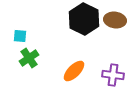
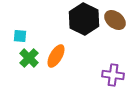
brown ellipse: rotated 30 degrees clockwise
green cross: rotated 12 degrees counterclockwise
orange ellipse: moved 18 px left, 15 px up; rotated 15 degrees counterclockwise
